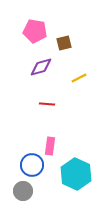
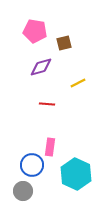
yellow line: moved 1 px left, 5 px down
pink rectangle: moved 1 px down
